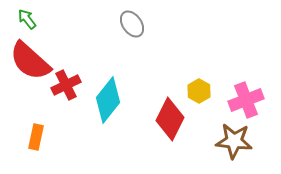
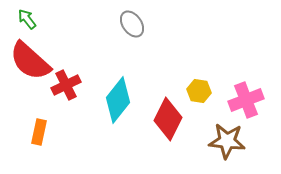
yellow hexagon: rotated 20 degrees counterclockwise
cyan diamond: moved 10 px right
red diamond: moved 2 px left
orange rectangle: moved 3 px right, 5 px up
brown star: moved 7 px left
